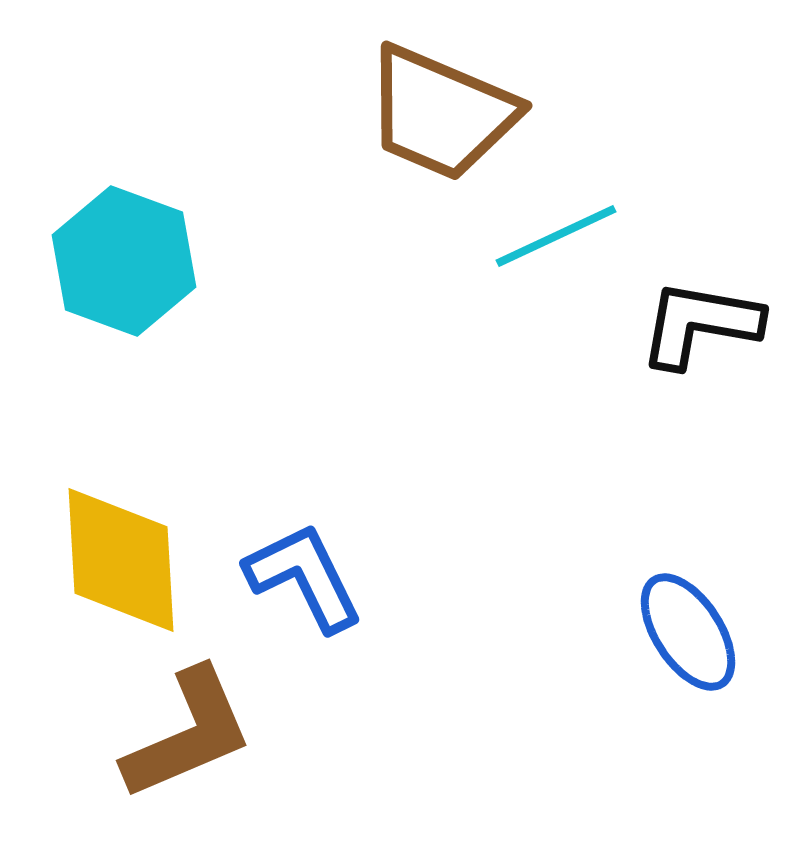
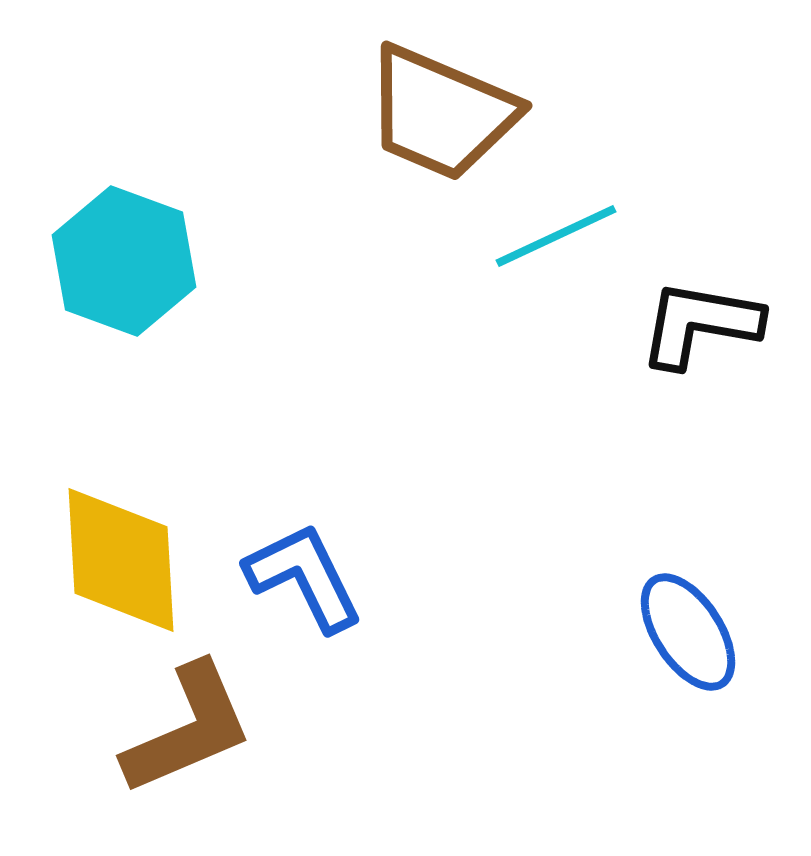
brown L-shape: moved 5 px up
